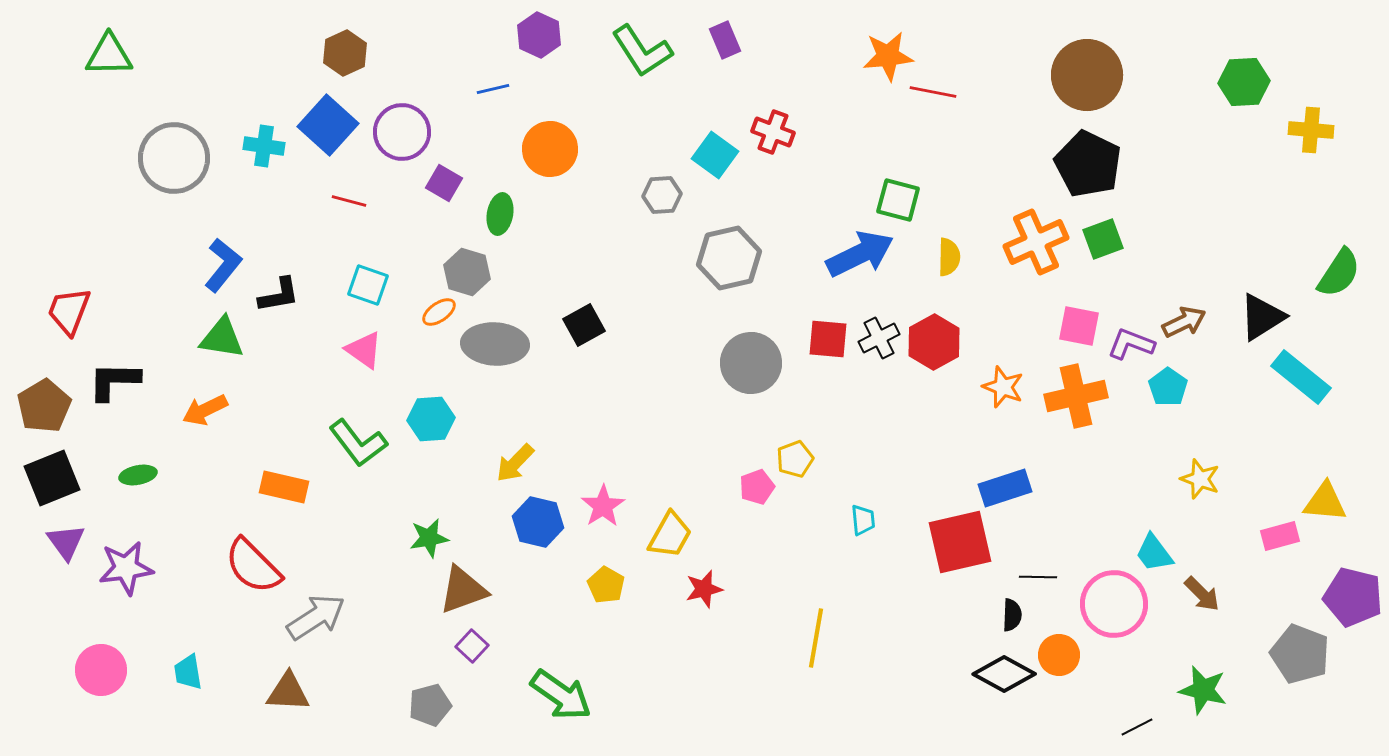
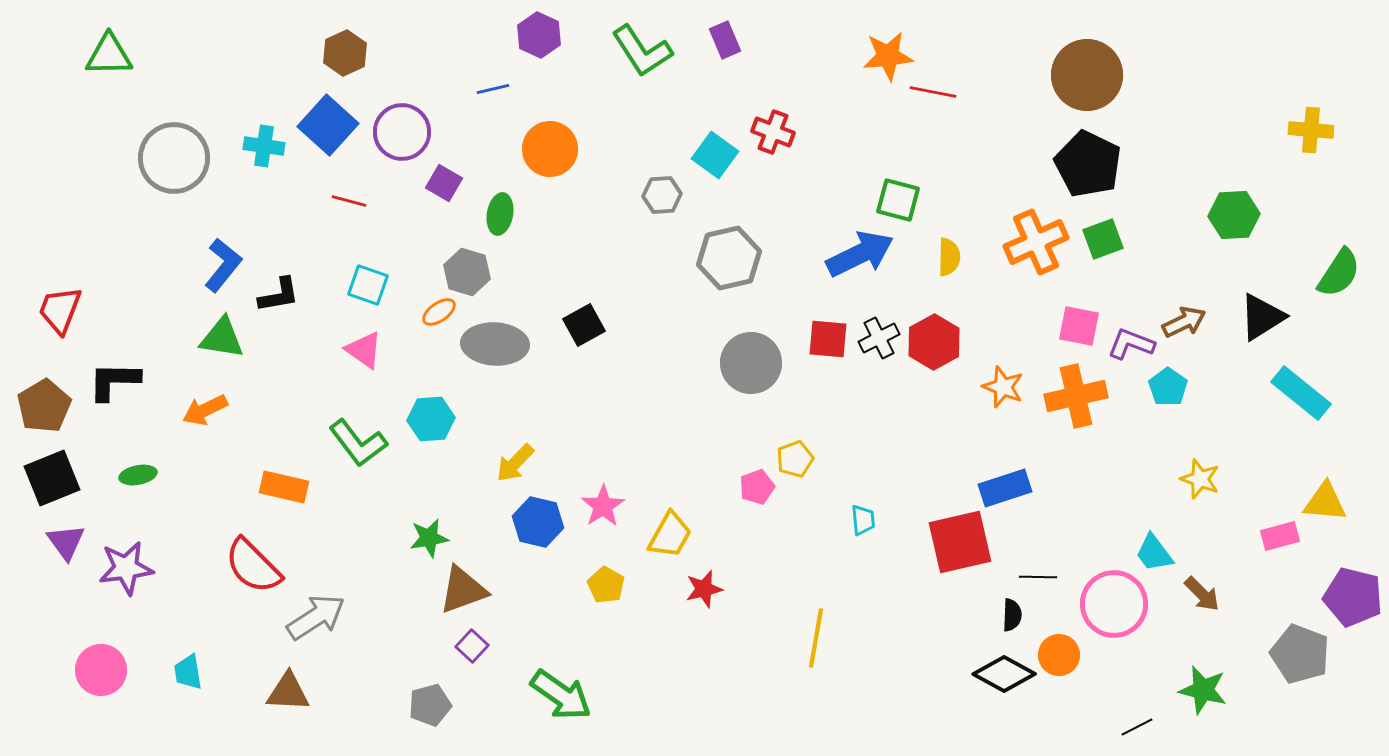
green hexagon at (1244, 82): moved 10 px left, 133 px down
red trapezoid at (69, 311): moved 9 px left, 1 px up
cyan rectangle at (1301, 377): moved 16 px down
